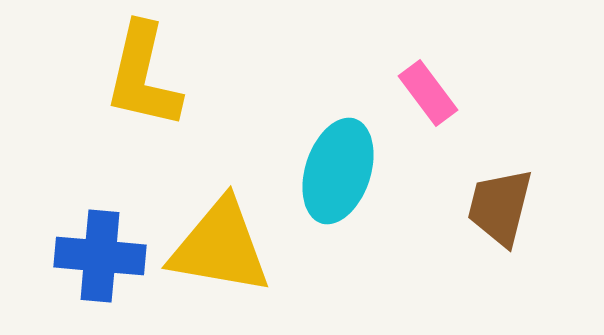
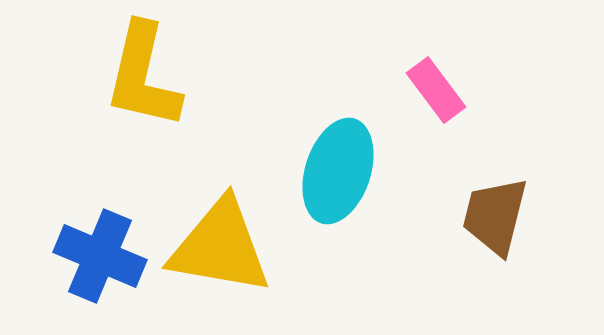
pink rectangle: moved 8 px right, 3 px up
brown trapezoid: moved 5 px left, 9 px down
blue cross: rotated 18 degrees clockwise
